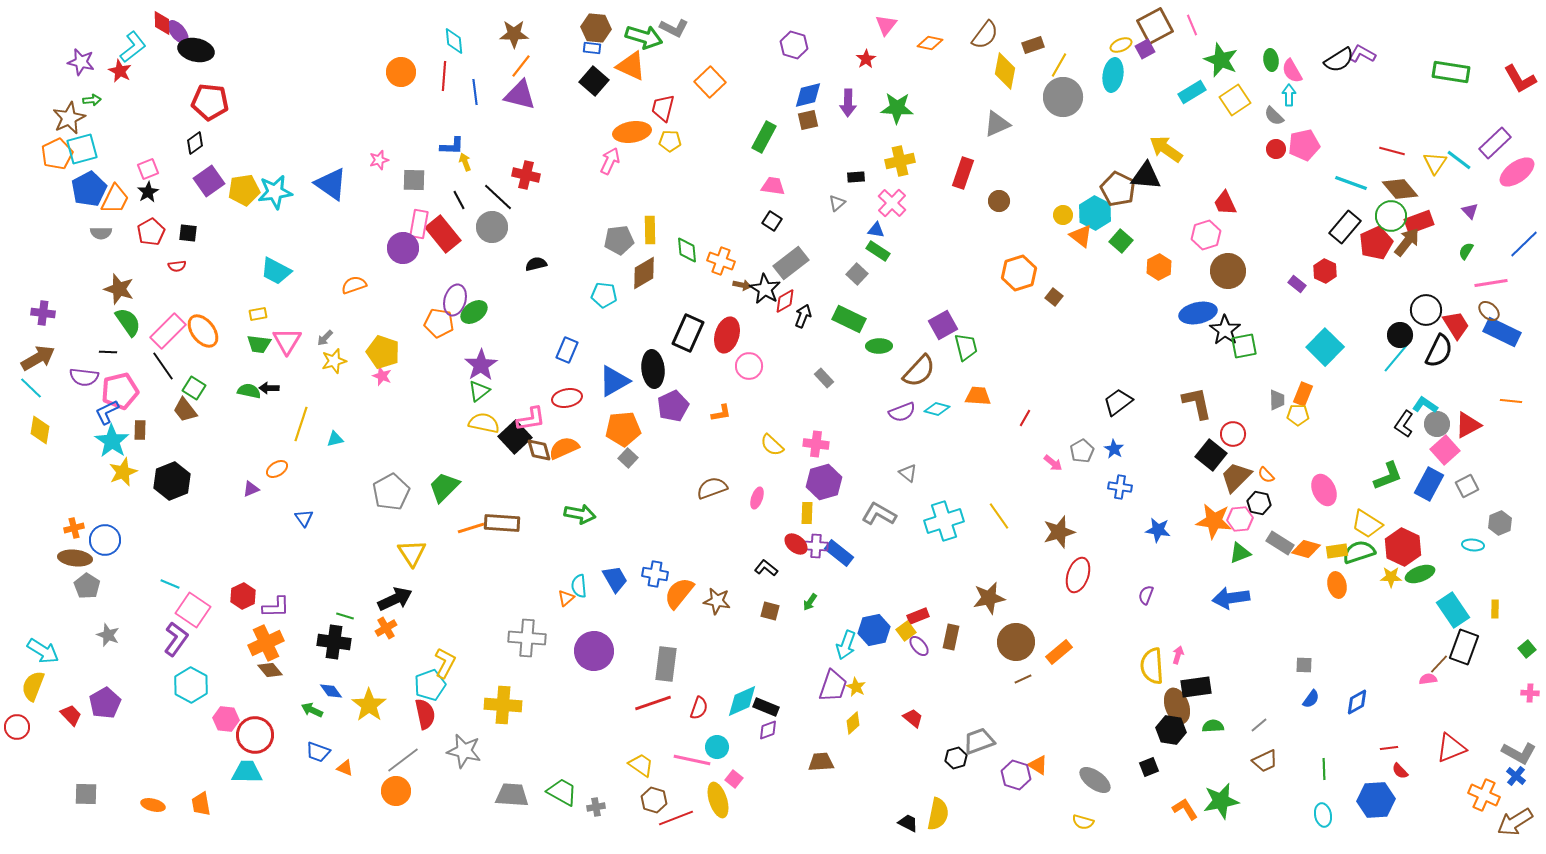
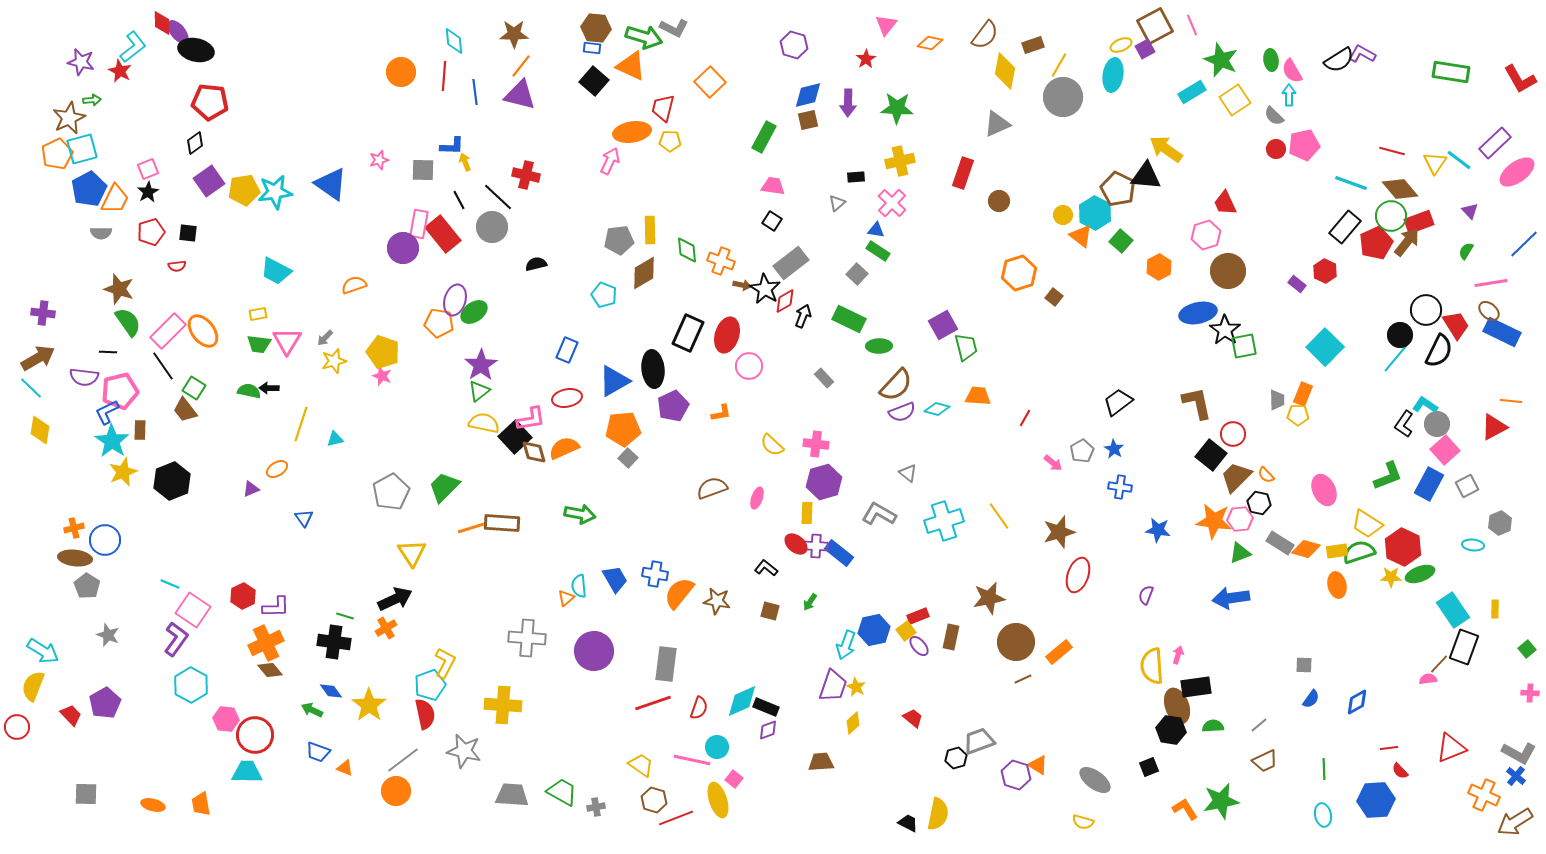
gray square at (414, 180): moved 9 px right, 10 px up
red pentagon at (151, 232): rotated 12 degrees clockwise
cyan pentagon at (604, 295): rotated 15 degrees clockwise
brown semicircle at (919, 371): moved 23 px left, 14 px down
red triangle at (1468, 425): moved 26 px right, 2 px down
brown diamond at (539, 450): moved 5 px left, 2 px down
